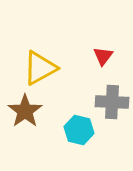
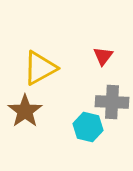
cyan hexagon: moved 9 px right, 3 px up
